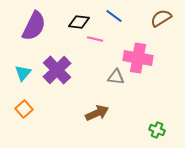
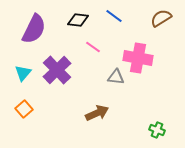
black diamond: moved 1 px left, 2 px up
purple semicircle: moved 3 px down
pink line: moved 2 px left, 8 px down; rotated 21 degrees clockwise
